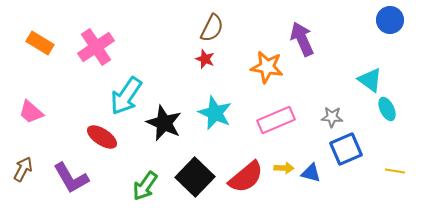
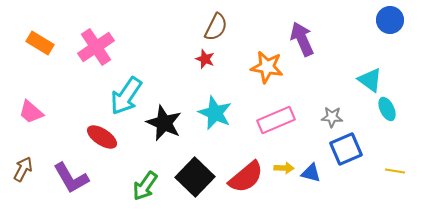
brown semicircle: moved 4 px right, 1 px up
